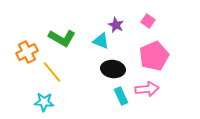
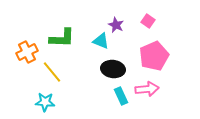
green L-shape: rotated 28 degrees counterclockwise
cyan star: moved 1 px right
